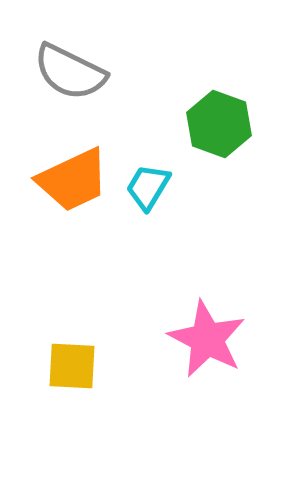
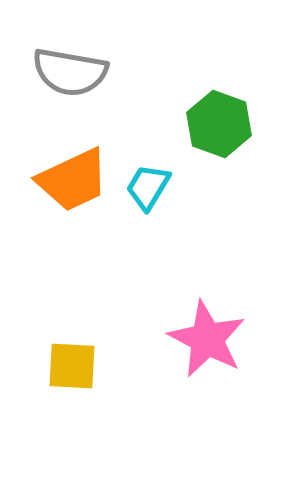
gray semicircle: rotated 16 degrees counterclockwise
